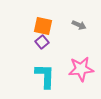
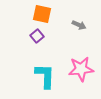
orange square: moved 1 px left, 12 px up
purple square: moved 5 px left, 6 px up
